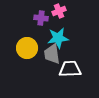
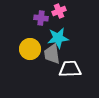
yellow circle: moved 3 px right, 1 px down
